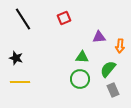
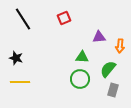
gray rectangle: rotated 40 degrees clockwise
